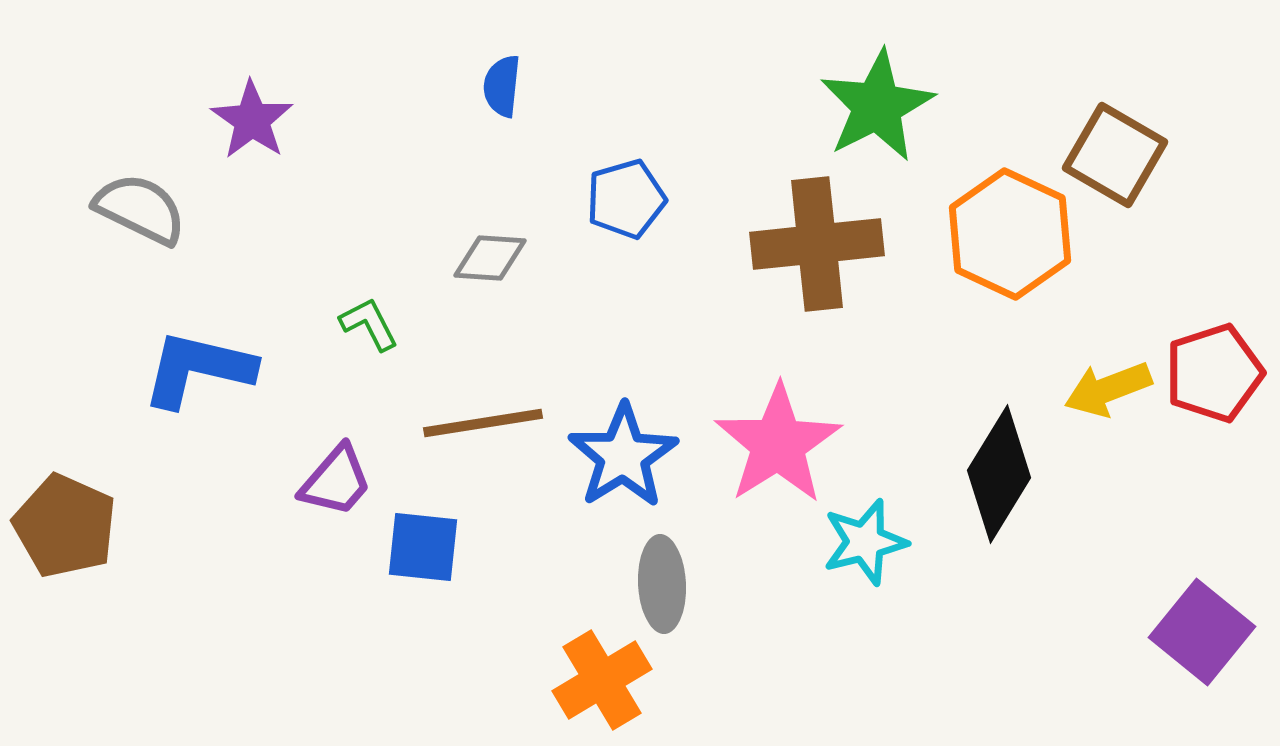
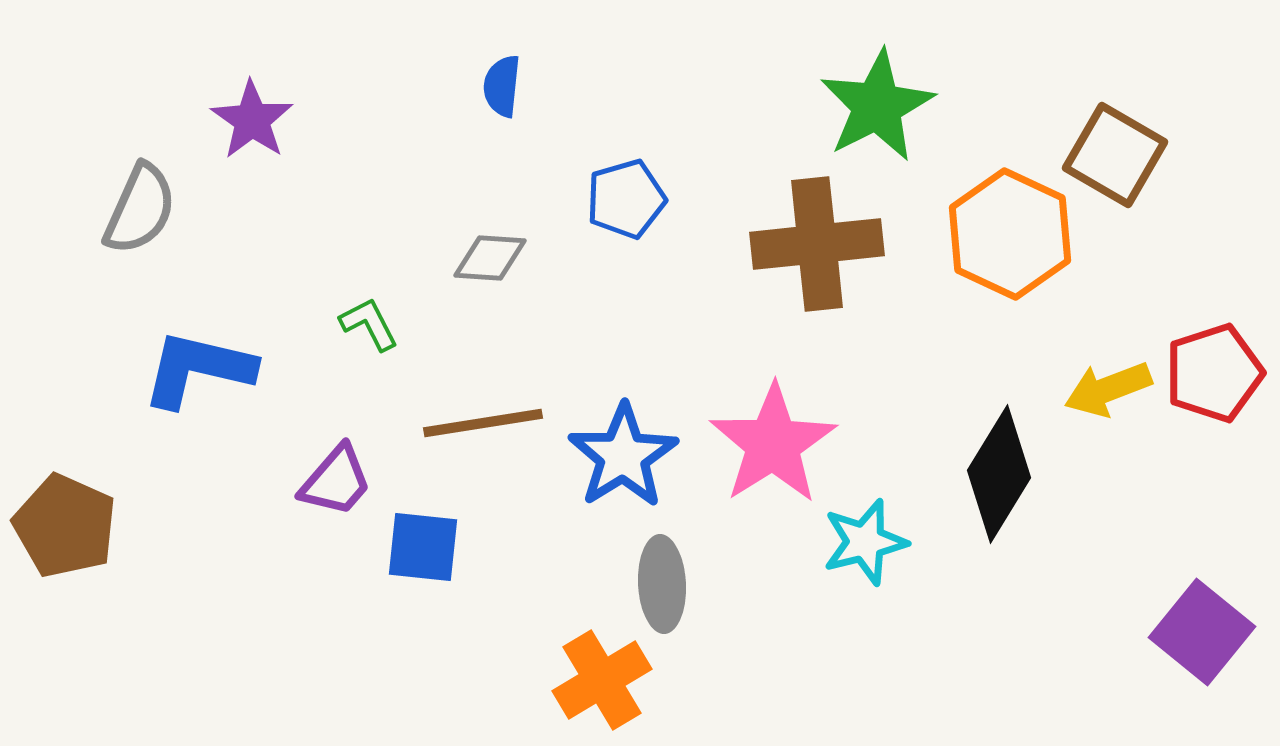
gray semicircle: rotated 88 degrees clockwise
pink star: moved 5 px left
